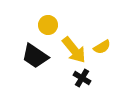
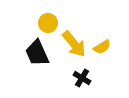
yellow circle: moved 2 px up
yellow arrow: moved 6 px up
black trapezoid: moved 2 px right, 3 px up; rotated 32 degrees clockwise
